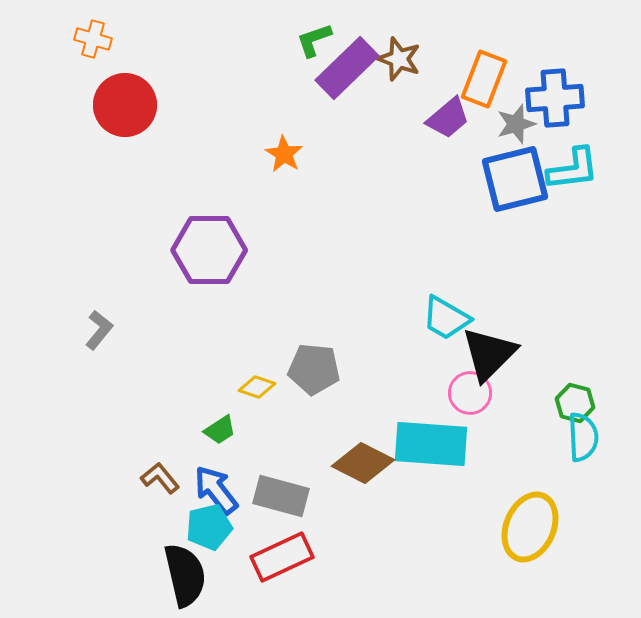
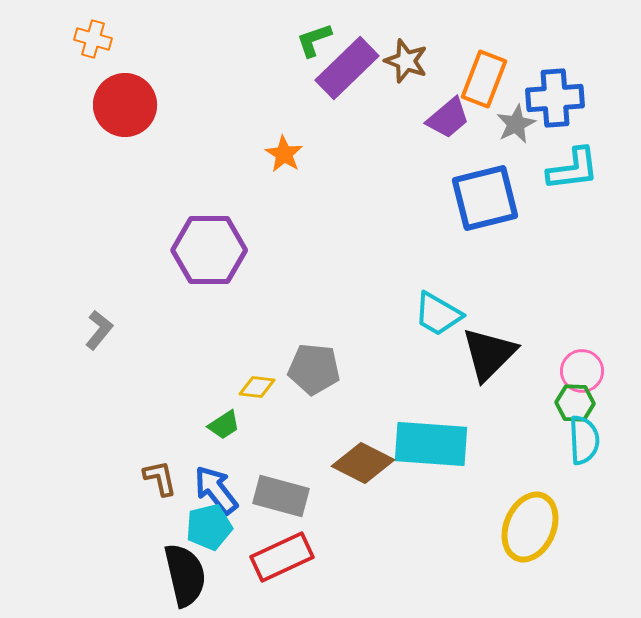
brown star: moved 7 px right, 2 px down
gray star: rotated 9 degrees counterclockwise
blue square: moved 30 px left, 19 px down
cyan trapezoid: moved 8 px left, 4 px up
yellow diamond: rotated 12 degrees counterclockwise
pink circle: moved 112 px right, 22 px up
green hexagon: rotated 12 degrees counterclockwise
green trapezoid: moved 4 px right, 5 px up
cyan semicircle: moved 1 px right, 3 px down
brown L-shape: rotated 27 degrees clockwise
